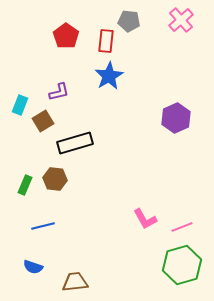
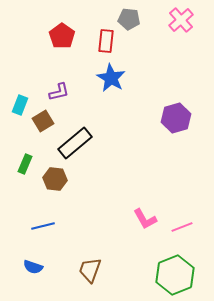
gray pentagon: moved 2 px up
red pentagon: moved 4 px left
blue star: moved 2 px right, 2 px down; rotated 12 degrees counterclockwise
purple hexagon: rotated 8 degrees clockwise
black rectangle: rotated 24 degrees counterclockwise
green rectangle: moved 21 px up
green hexagon: moved 7 px left, 10 px down; rotated 6 degrees counterclockwise
brown trapezoid: moved 15 px right, 12 px up; rotated 64 degrees counterclockwise
